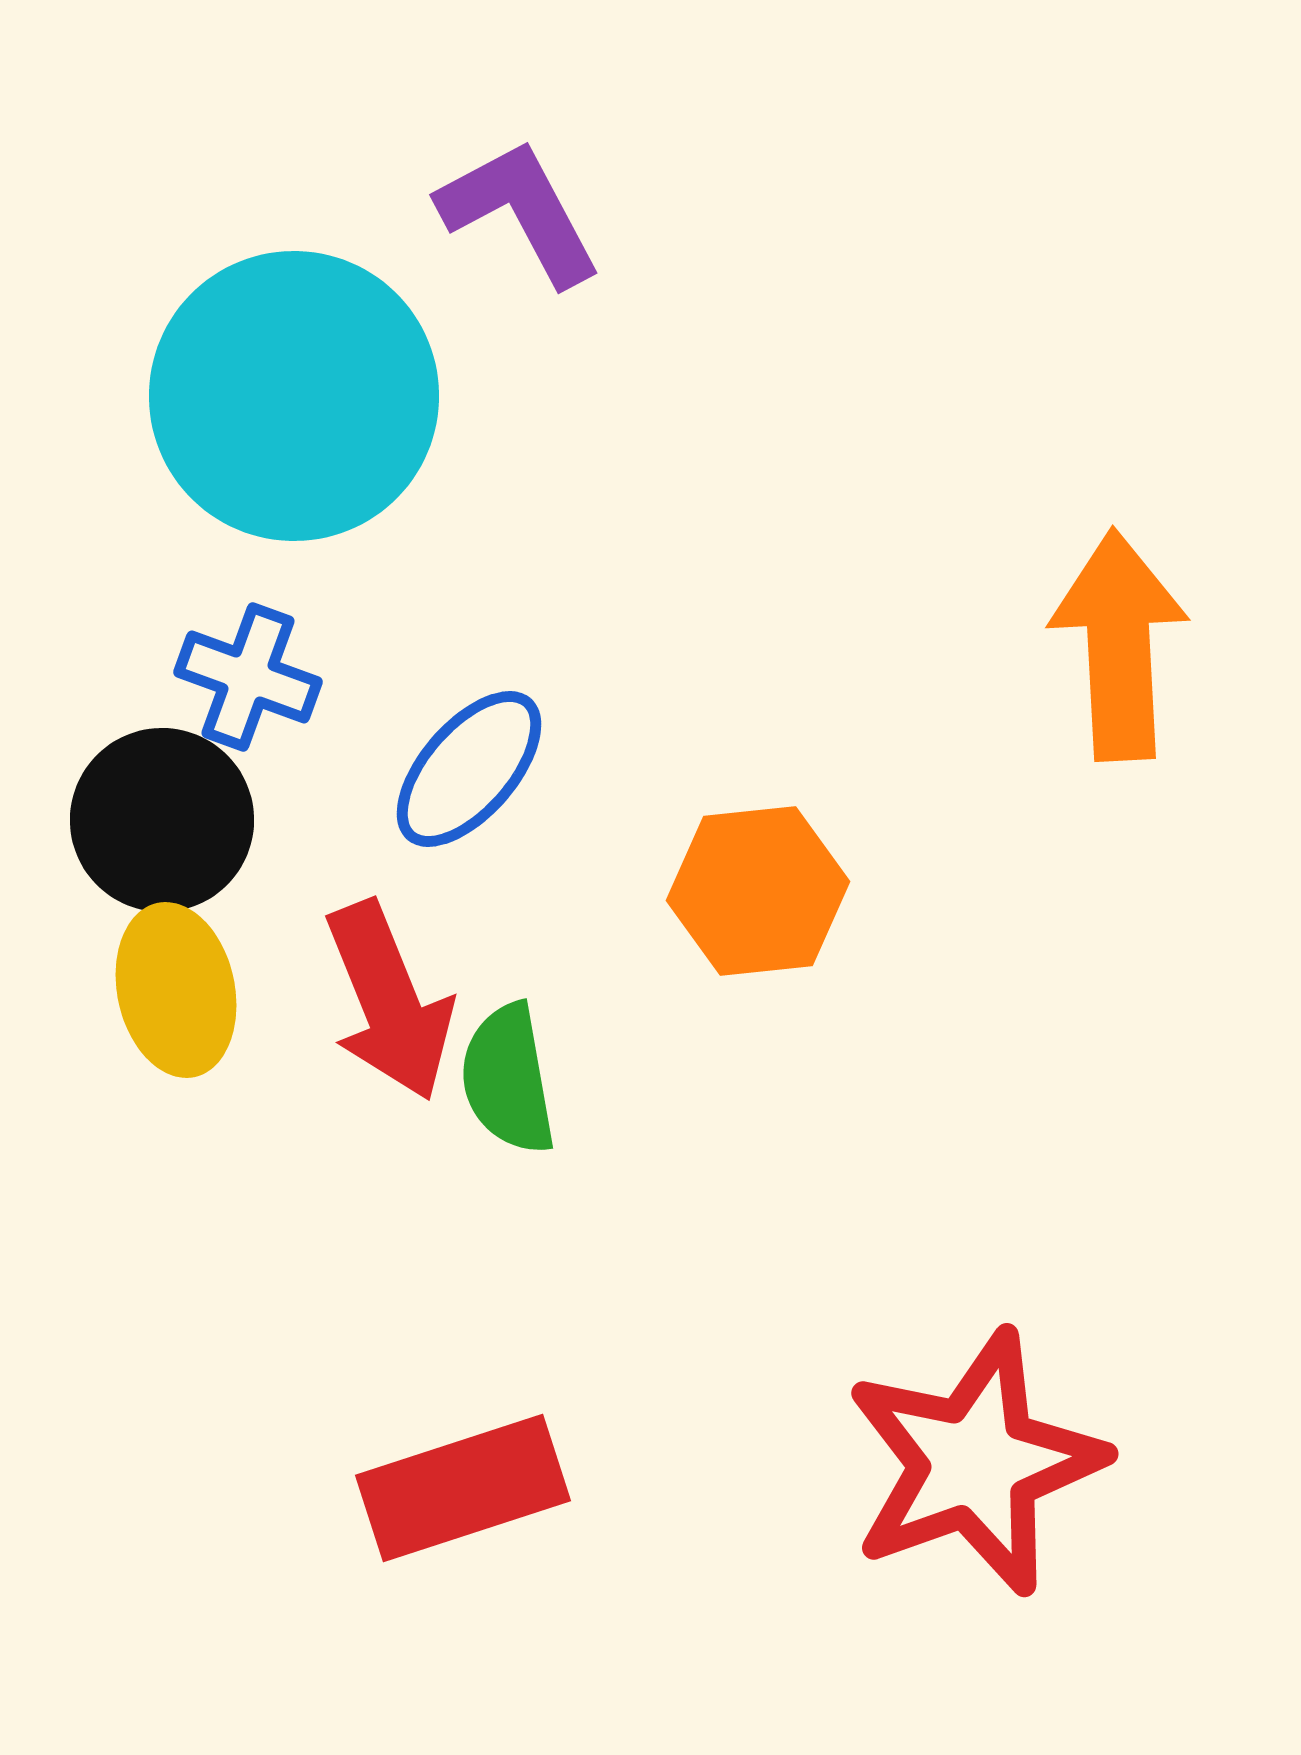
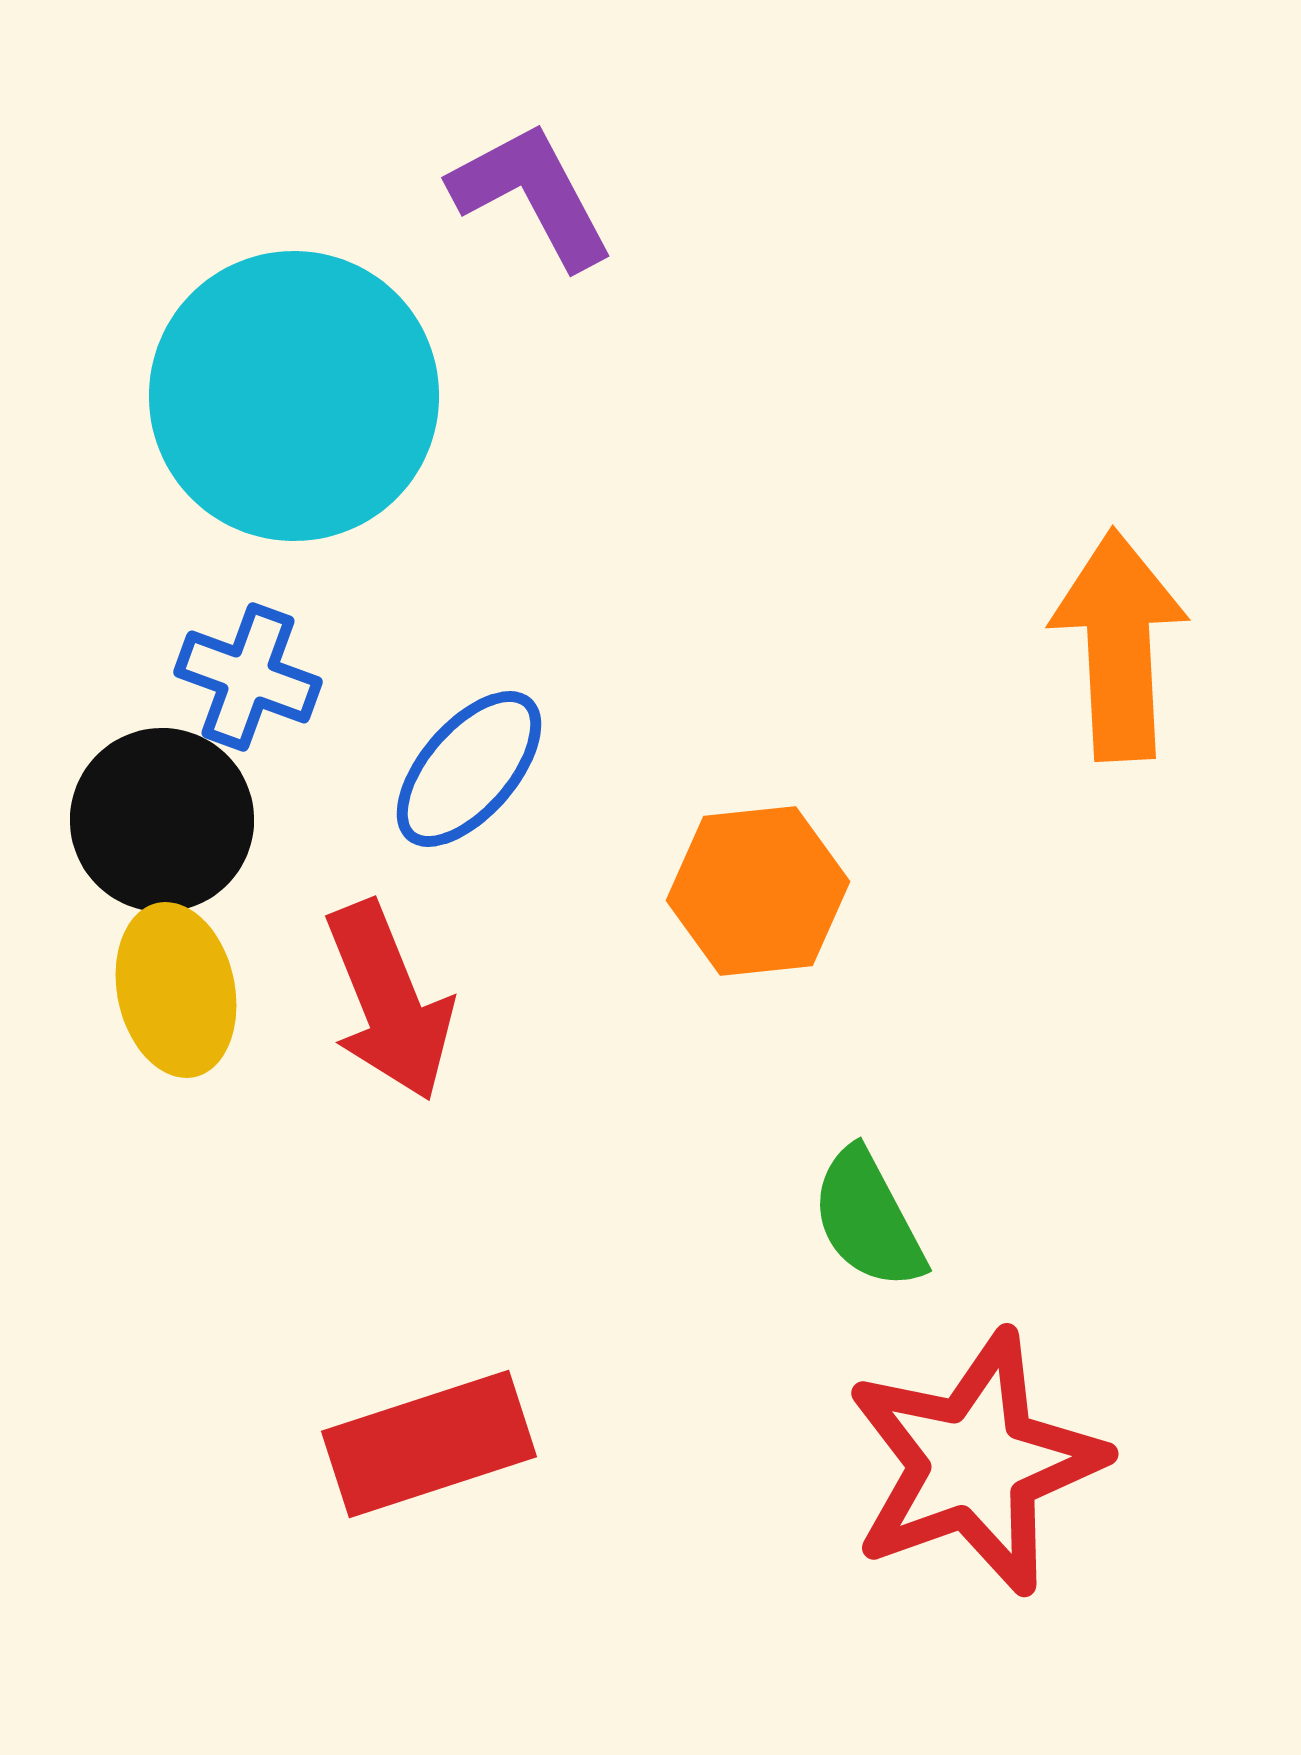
purple L-shape: moved 12 px right, 17 px up
green semicircle: moved 360 px right, 140 px down; rotated 18 degrees counterclockwise
red rectangle: moved 34 px left, 44 px up
